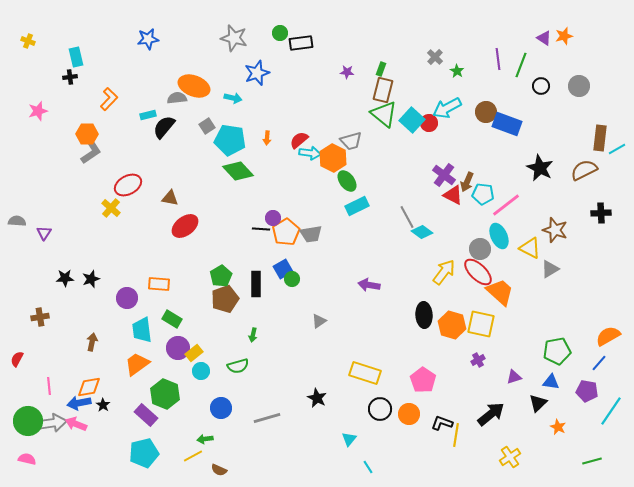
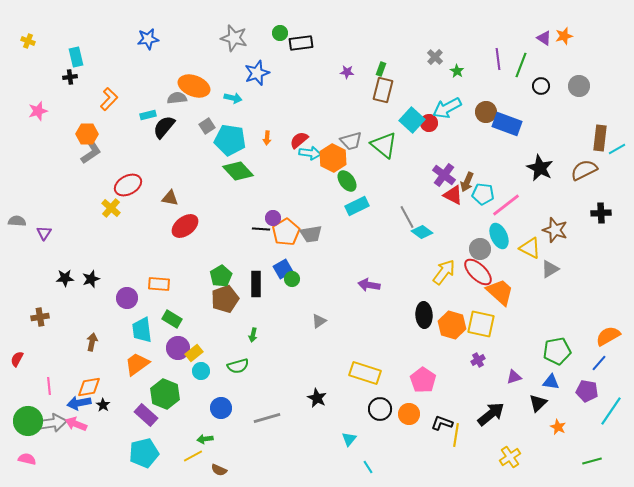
green triangle at (384, 114): moved 31 px down
